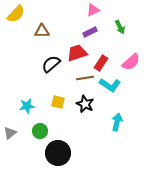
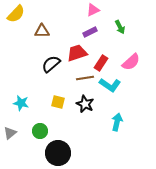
cyan star: moved 6 px left, 3 px up; rotated 21 degrees clockwise
